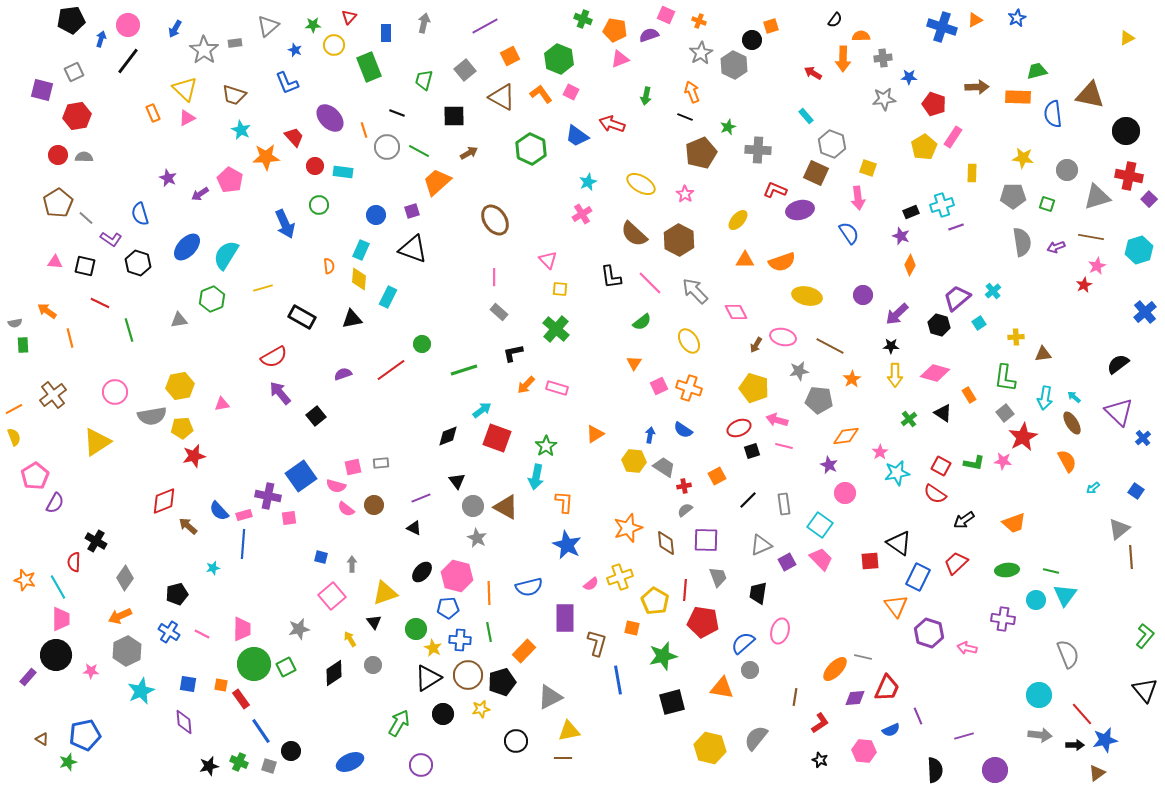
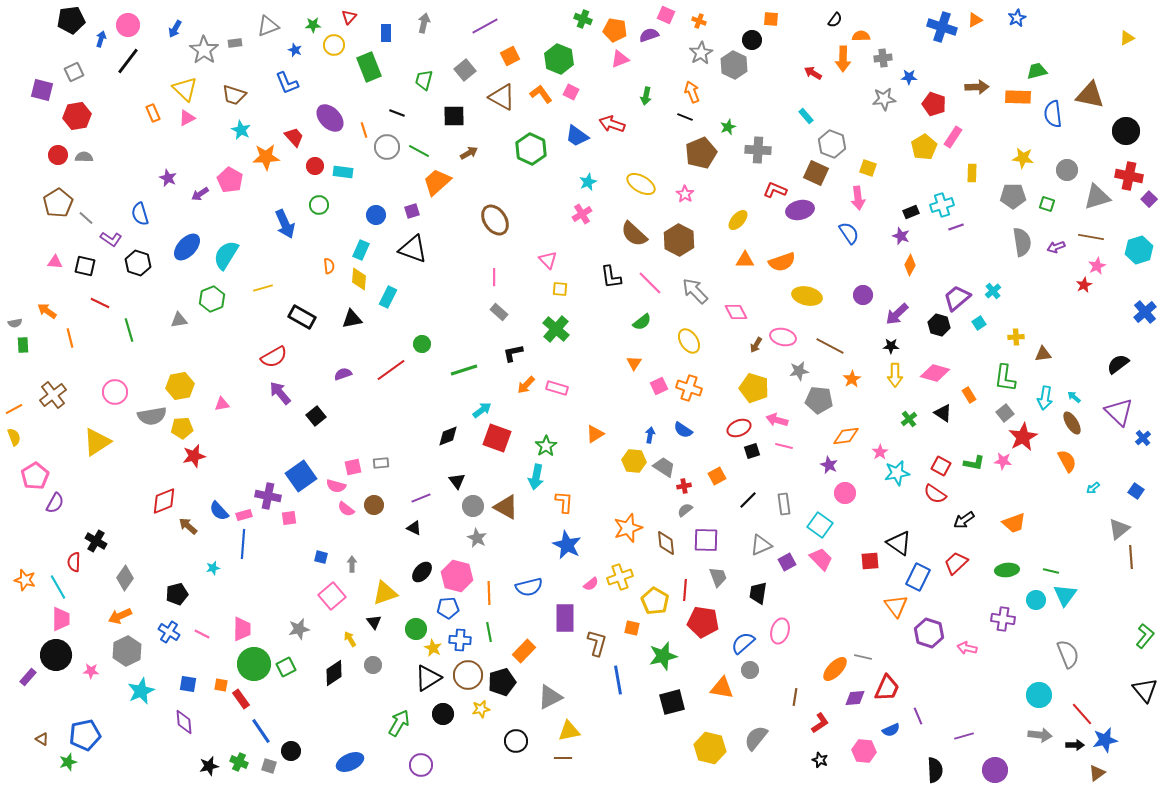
gray triangle at (268, 26): rotated 20 degrees clockwise
orange square at (771, 26): moved 7 px up; rotated 21 degrees clockwise
